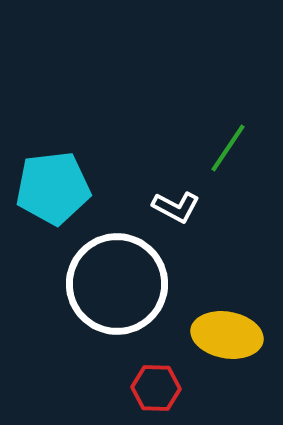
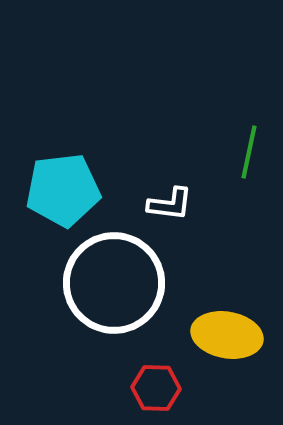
green line: moved 21 px right, 4 px down; rotated 22 degrees counterclockwise
cyan pentagon: moved 10 px right, 2 px down
white L-shape: moved 6 px left, 3 px up; rotated 21 degrees counterclockwise
white circle: moved 3 px left, 1 px up
